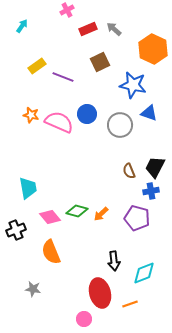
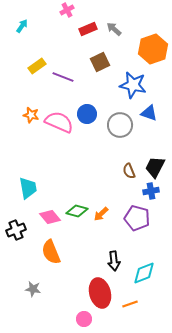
orange hexagon: rotated 16 degrees clockwise
